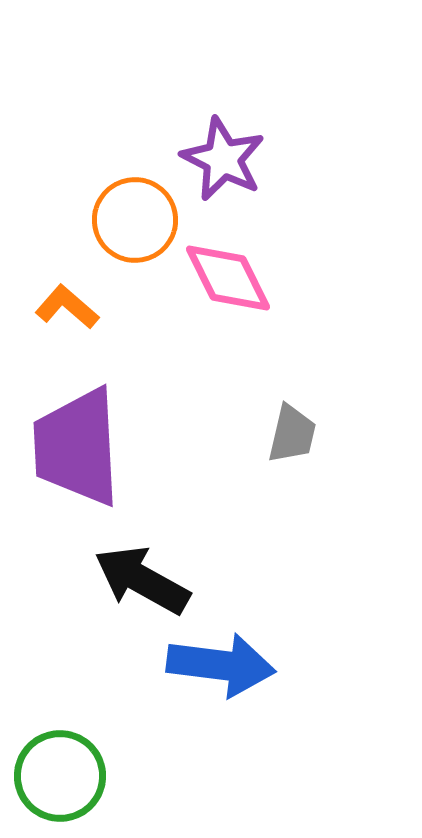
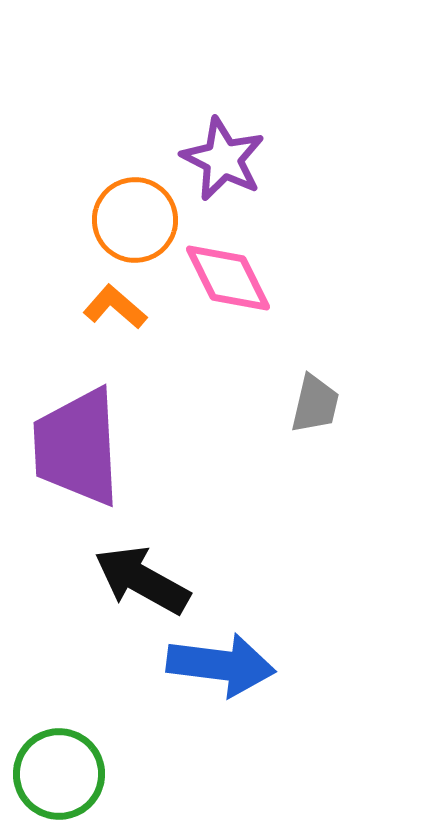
orange L-shape: moved 48 px right
gray trapezoid: moved 23 px right, 30 px up
green circle: moved 1 px left, 2 px up
